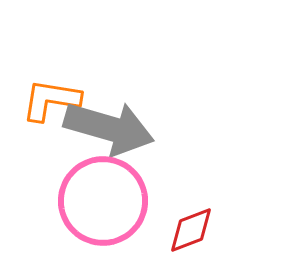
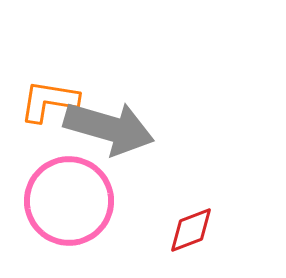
orange L-shape: moved 2 px left, 1 px down
pink circle: moved 34 px left
